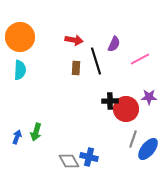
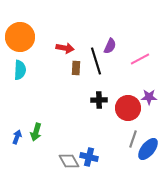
red arrow: moved 9 px left, 8 px down
purple semicircle: moved 4 px left, 2 px down
black cross: moved 11 px left, 1 px up
red circle: moved 2 px right, 1 px up
